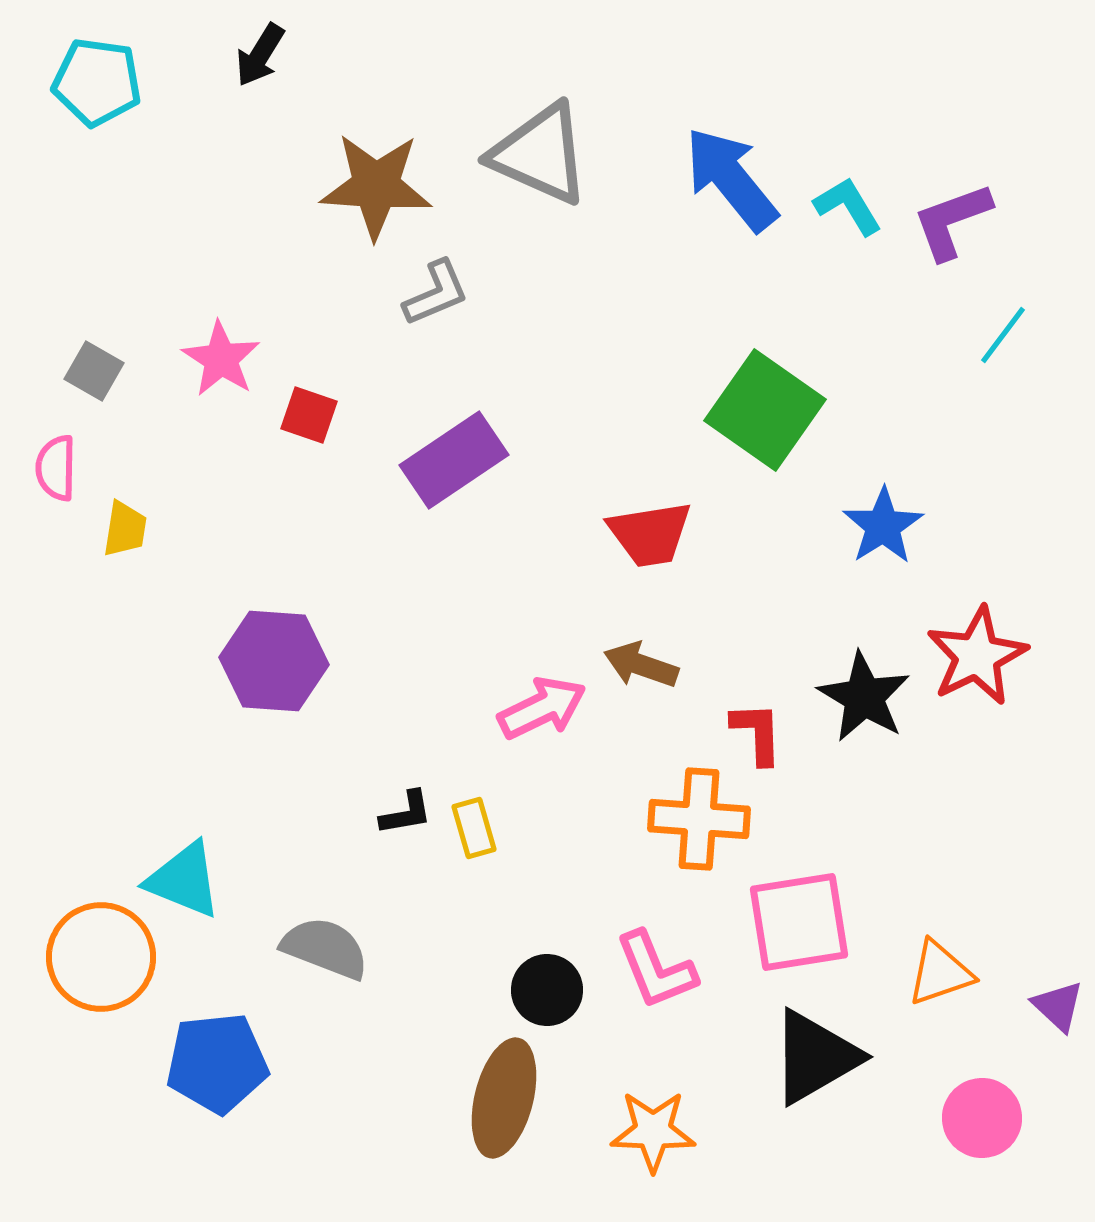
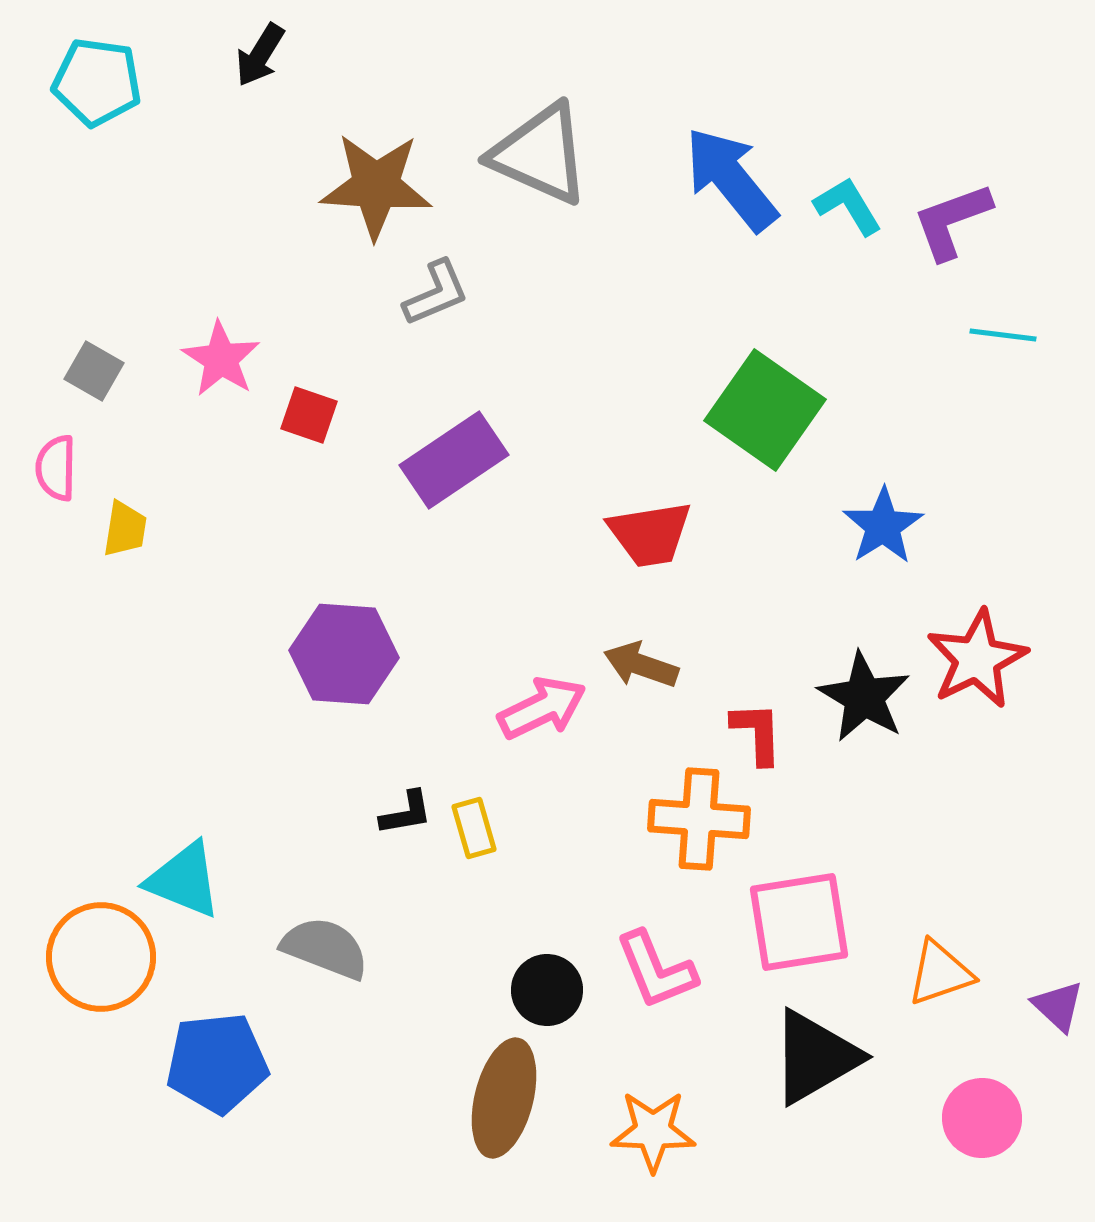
cyan line: rotated 60 degrees clockwise
red star: moved 3 px down
purple hexagon: moved 70 px right, 7 px up
